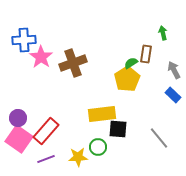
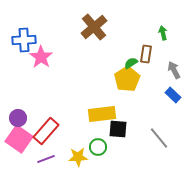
brown cross: moved 21 px right, 36 px up; rotated 20 degrees counterclockwise
